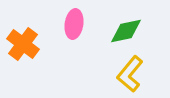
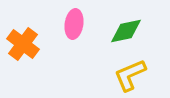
yellow L-shape: moved 1 px down; rotated 27 degrees clockwise
